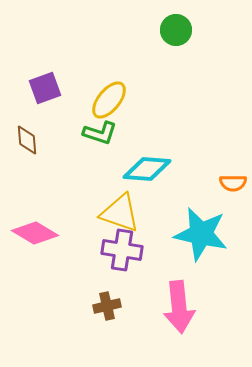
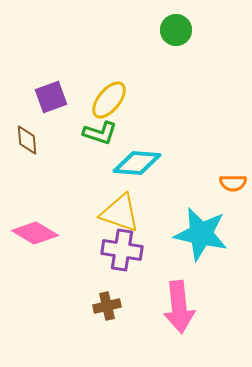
purple square: moved 6 px right, 9 px down
cyan diamond: moved 10 px left, 6 px up
